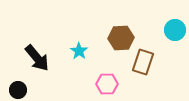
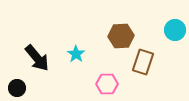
brown hexagon: moved 2 px up
cyan star: moved 3 px left, 3 px down
black circle: moved 1 px left, 2 px up
